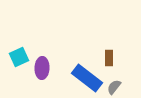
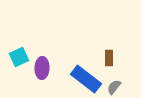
blue rectangle: moved 1 px left, 1 px down
